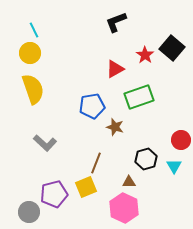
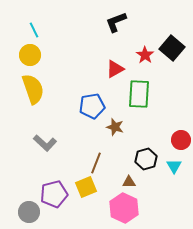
yellow circle: moved 2 px down
green rectangle: moved 3 px up; rotated 68 degrees counterclockwise
